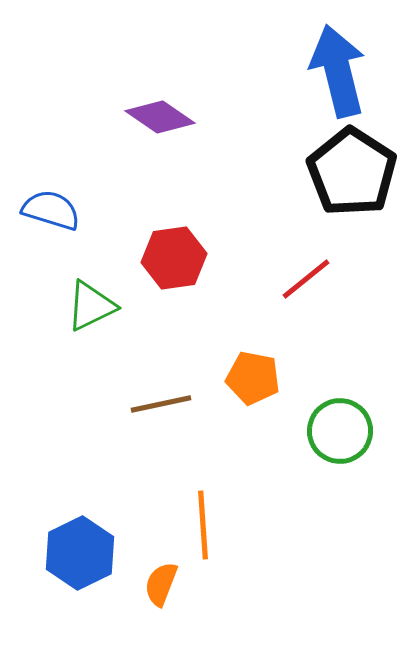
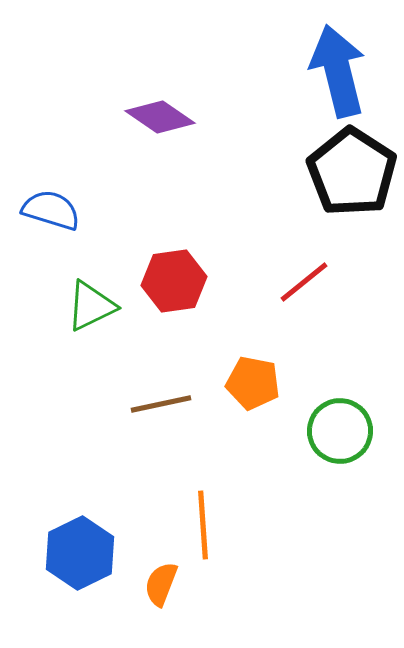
red hexagon: moved 23 px down
red line: moved 2 px left, 3 px down
orange pentagon: moved 5 px down
